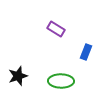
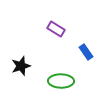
blue rectangle: rotated 56 degrees counterclockwise
black star: moved 3 px right, 10 px up
